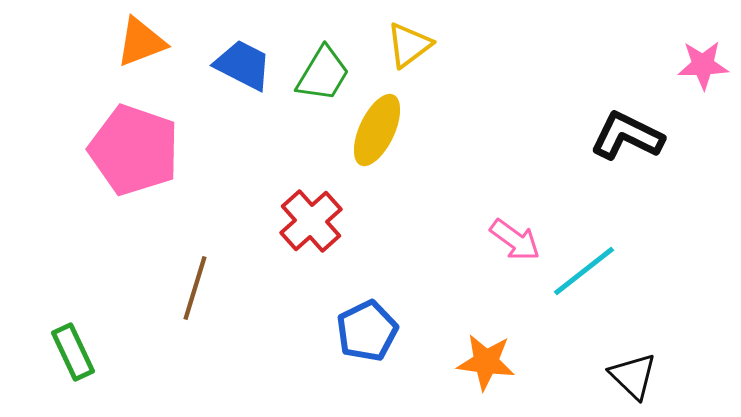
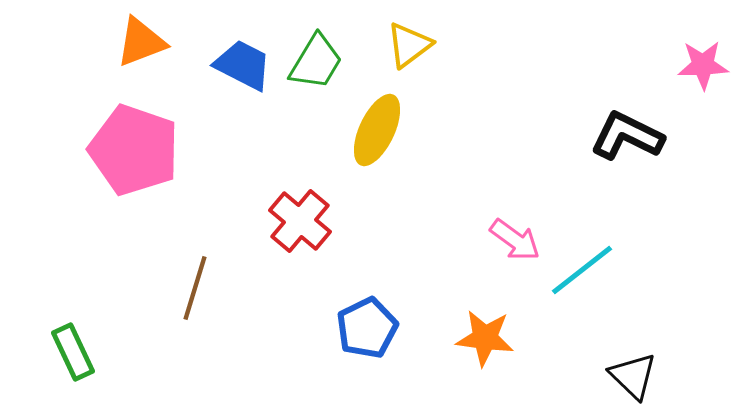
green trapezoid: moved 7 px left, 12 px up
red cross: moved 11 px left; rotated 8 degrees counterclockwise
cyan line: moved 2 px left, 1 px up
blue pentagon: moved 3 px up
orange star: moved 1 px left, 24 px up
